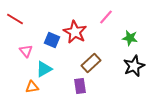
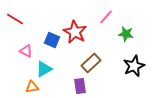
green star: moved 4 px left, 4 px up
pink triangle: rotated 24 degrees counterclockwise
